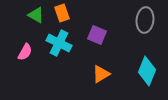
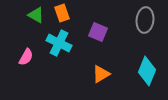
purple square: moved 1 px right, 3 px up
pink semicircle: moved 1 px right, 5 px down
